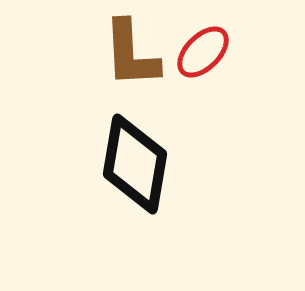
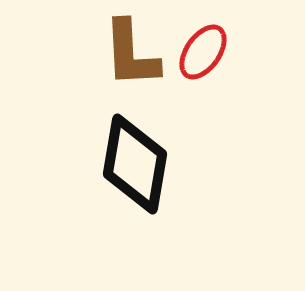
red ellipse: rotated 10 degrees counterclockwise
